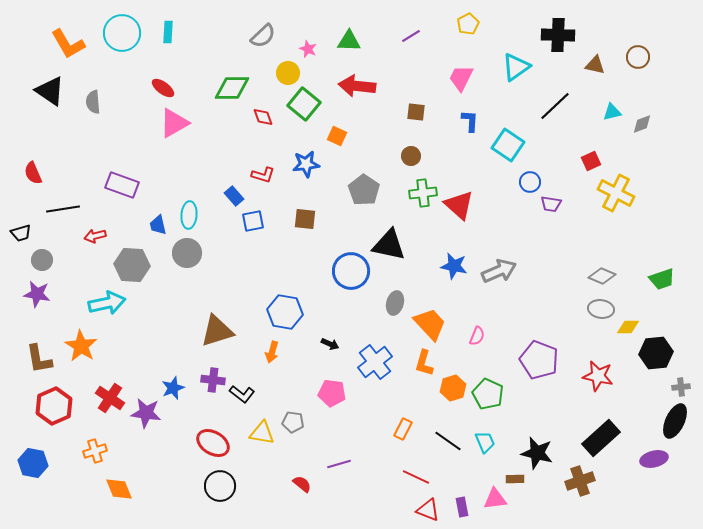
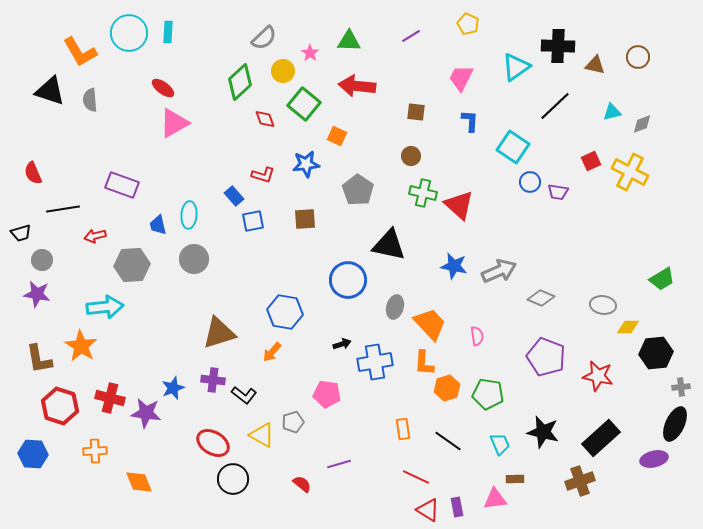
yellow pentagon at (468, 24): rotated 20 degrees counterclockwise
cyan circle at (122, 33): moved 7 px right
black cross at (558, 35): moved 11 px down
gray semicircle at (263, 36): moved 1 px right, 2 px down
orange L-shape at (68, 44): moved 12 px right, 8 px down
pink star at (308, 49): moved 2 px right, 4 px down; rotated 12 degrees clockwise
yellow circle at (288, 73): moved 5 px left, 2 px up
green diamond at (232, 88): moved 8 px right, 6 px up; rotated 42 degrees counterclockwise
black triangle at (50, 91): rotated 16 degrees counterclockwise
gray semicircle at (93, 102): moved 3 px left, 2 px up
red diamond at (263, 117): moved 2 px right, 2 px down
cyan square at (508, 145): moved 5 px right, 2 px down
gray pentagon at (364, 190): moved 6 px left
green cross at (423, 193): rotated 20 degrees clockwise
yellow cross at (616, 193): moved 14 px right, 21 px up
purple trapezoid at (551, 204): moved 7 px right, 12 px up
brown square at (305, 219): rotated 10 degrees counterclockwise
gray circle at (187, 253): moved 7 px right, 6 px down
gray hexagon at (132, 265): rotated 8 degrees counterclockwise
blue circle at (351, 271): moved 3 px left, 9 px down
gray diamond at (602, 276): moved 61 px left, 22 px down
green trapezoid at (662, 279): rotated 12 degrees counterclockwise
cyan arrow at (107, 303): moved 2 px left, 4 px down; rotated 6 degrees clockwise
gray ellipse at (395, 303): moved 4 px down
gray ellipse at (601, 309): moved 2 px right, 4 px up
brown triangle at (217, 331): moved 2 px right, 2 px down
pink semicircle at (477, 336): rotated 30 degrees counterclockwise
black arrow at (330, 344): moved 12 px right; rotated 42 degrees counterclockwise
orange arrow at (272, 352): rotated 25 degrees clockwise
purple pentagon at (539, 360): moved 7 px right, 3 px up
blue cross at (375, 362): rotated 28 degrees clockwise
orange L-shape at (424, 363): rotated 12 degrees counterclockwise
orange hexagon at (453, 388): moved 6 px left
pink pentagon at (332, 393): moved 5 px left, 1 px down
black L-shape at (242, 394): moved 2 px right, 1 px down
green pentagon at (488, 394): rotated 16 degrees counterclockwise
red cross at (110, 398): rotated 20 degrees counterclockwise
red hexagon at (54, 406): moved 6 px right; rotated 18 degrees counterclockwise
black ellipse at (675, 421): moved 3 px down
gray pentagon at (293, 422): rotated 25 degrees counterclockwise
orange rectangle at (403, 429): rotated 35 degrees counterclockwise
yellow triangle at (262, 433): moved 2 px down; rotated 20 degrees clockwise
cyan trapezoid at (485, 442): moved 15 px right, 2 px down
orange cross at (95, 451): rotated 15 degrees clockwise
black star at (537, 453): moved 6 px right, 21 px up
blue hexagon at (33, 463): moved 9 px up; rotated 8 degrees counterclockwise
black circle at (220, 486): moved 13 px right, 7 px up
orange diamond at (119, 489): moved 20 px right, 7 px up
purple rectangle at (462, 507): moved 5 px left
red triangle at (428, 510): rotated 10 degrees clockwise
